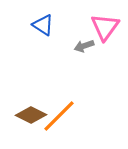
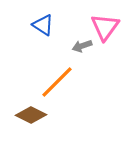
gray arrow: moved 2 px left
orange line: moved 2 px left, 34 px up
